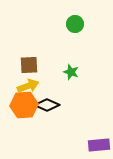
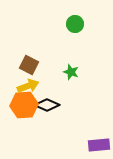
brown square: rotated 30 degrees clockwise
